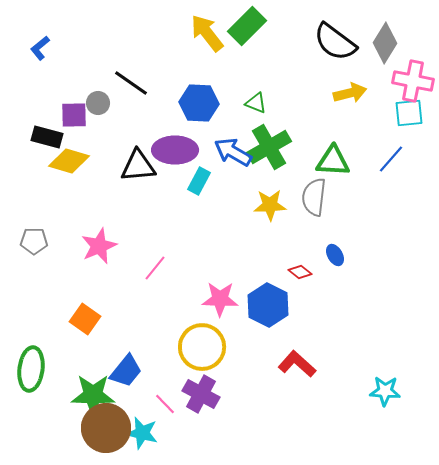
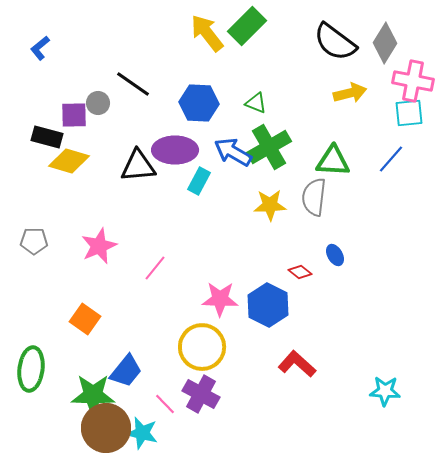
black line at (131, 83): moved 2 px right, 1 px down
